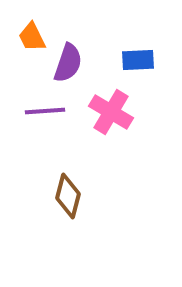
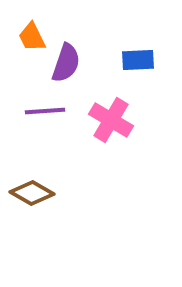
purple semicircle: moved 2 px left
pink cross: moved 8 px down
brown diamond: moved 36 px left, 3 px up; rotated 75 degrees counterclockwise
